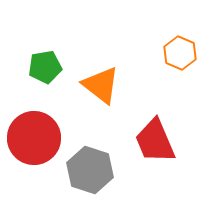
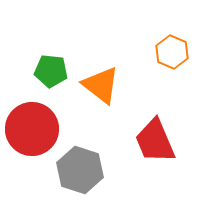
orange hexagon: moved 8 px left, 1 px up
green pentagon: moved 6 px right, 4 px down; rotated 16 degrees clockwise
red circle: moved 2 px left, 9 px up
gray hexagon: moved 10 px left
